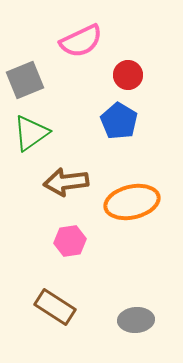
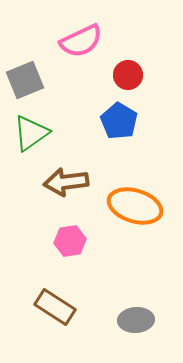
orange ellipse: moved 3 px right, 4 px down; rotated 30 degrees clockwise
